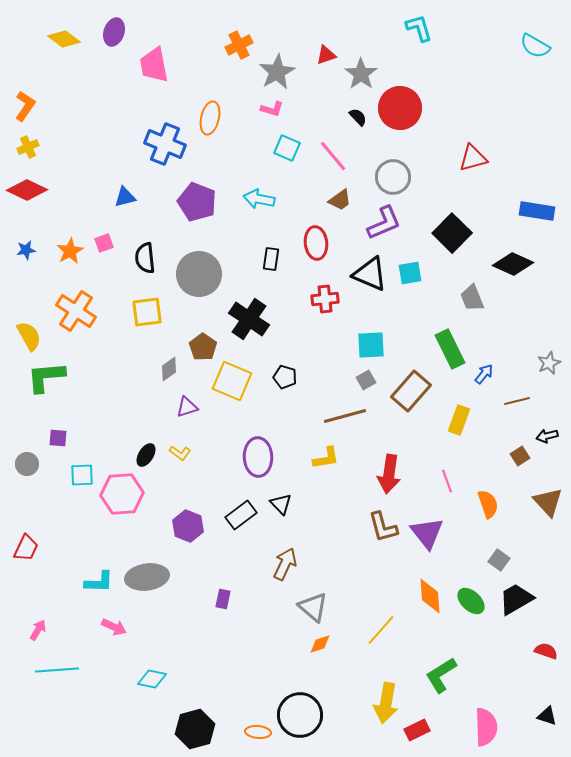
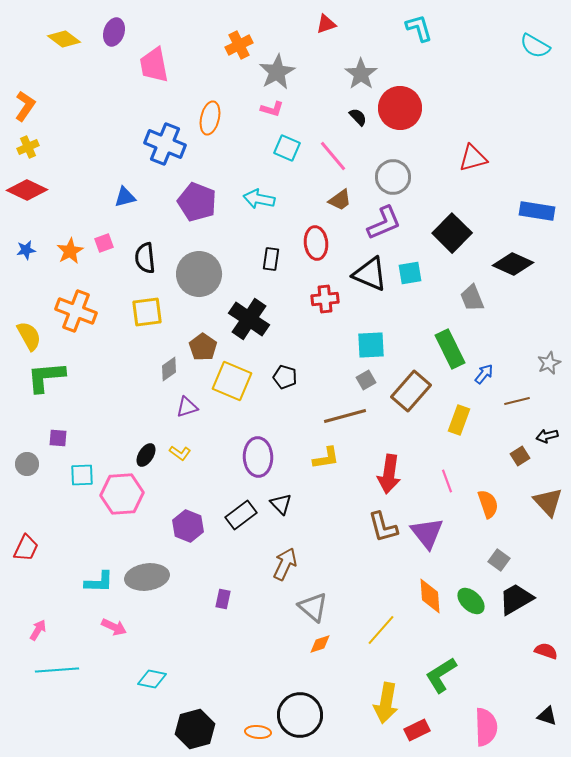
red triangle at (326, 55): moved 31 px up
orange cross at (76, 311): rotated 12 degrees counterclockwise
